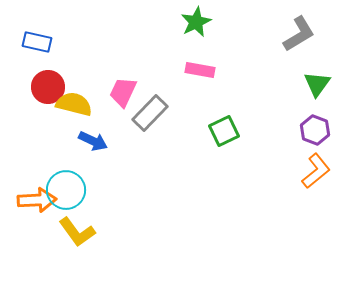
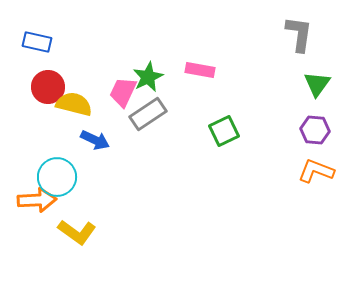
green star: moved 48 px left, 55 px down
gray L-shape: rotated 51 degrees counterclockwise
gray rectangle: moved 2 px left, 1 px down; rotated 12 degrees clockwise
purple hexagon: rotated 16 degrees counterclockwise
blue arrow: moved 2 px right, 1 px up
orange L-shape: rotated 120 degrees counterclockwise
cyan circle: moved 9 px left, 13 px up
yellow L-shape: rotated 18 degrees counterclockwise
